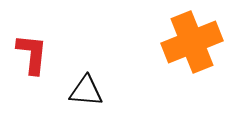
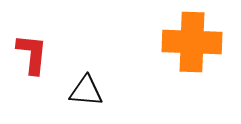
orange cross: rotated 24 degrees clockwise
